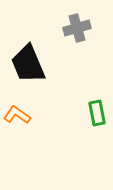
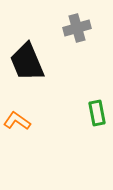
black trapezoid: moved 1 px left, 2 px up
orange L-shape: moved 6 px down
